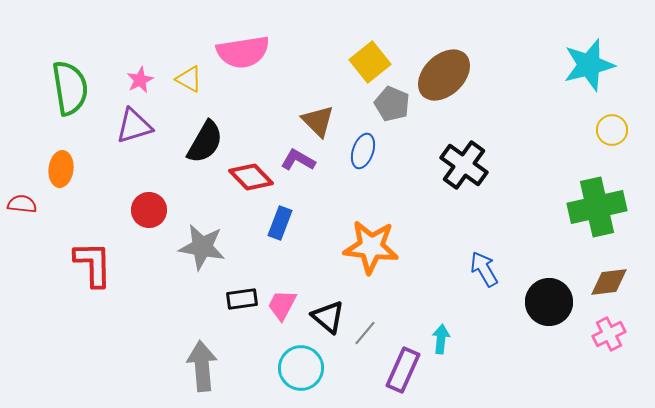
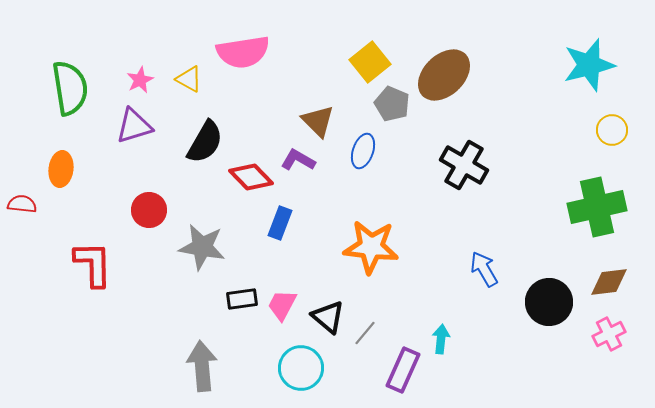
black cross: rotated 6 degrees counterclockwise
